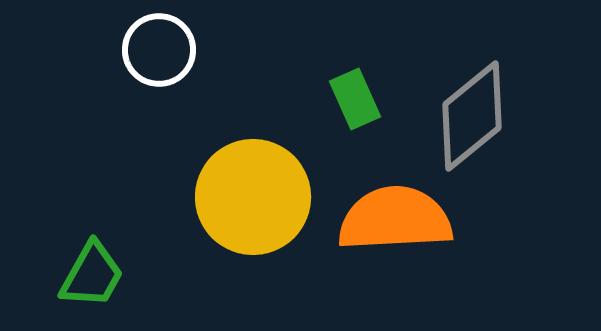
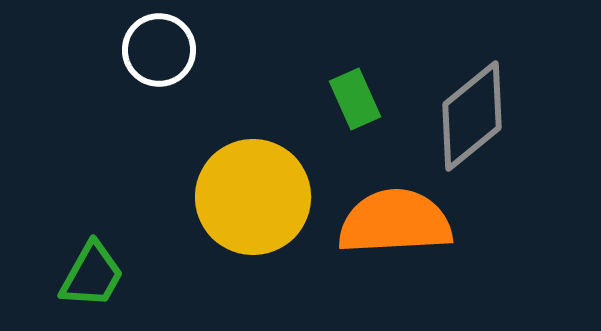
orange semicircle: moved 3 px down
